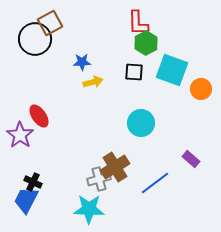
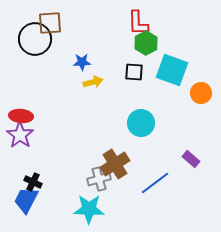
brown square: rotated 25 degrees clockwise
orange circle: moved 4 px down
red ellipse: moved 18 px left; rotated 50 degrees counterclockwise
brown cross: moved 3 px up
